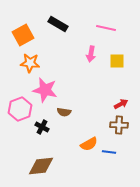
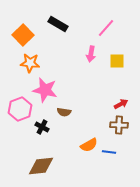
pink line: rotated 60 degrees counterclockwise
orange square: rotated 15 degrees counterclockwise
orange semicircle: moved 1 px down
